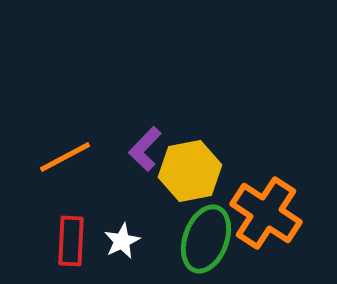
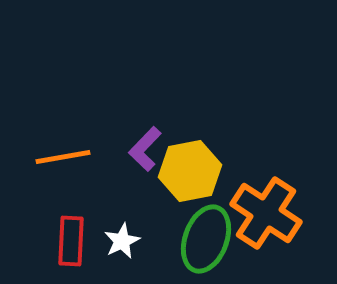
orange line: moved 2 px left; rotated 18 degrees clockwise
